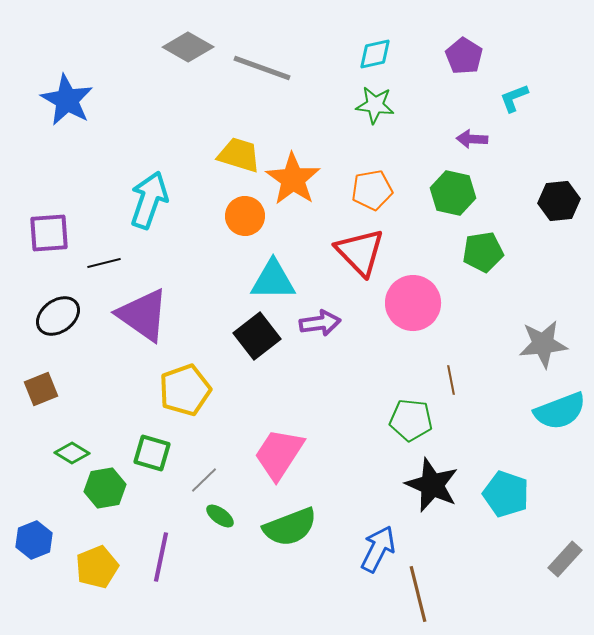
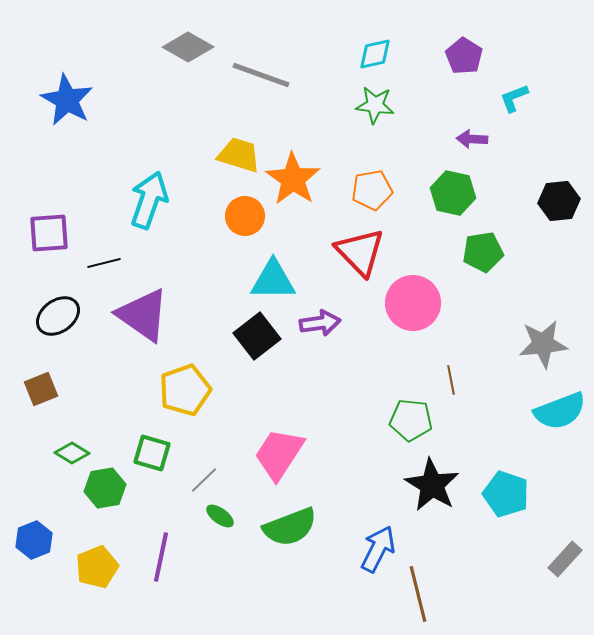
gray line at (262, 68): moved 1 px left, 7 px down
black star at (432, 485): rotated 8 degrees clockwise
